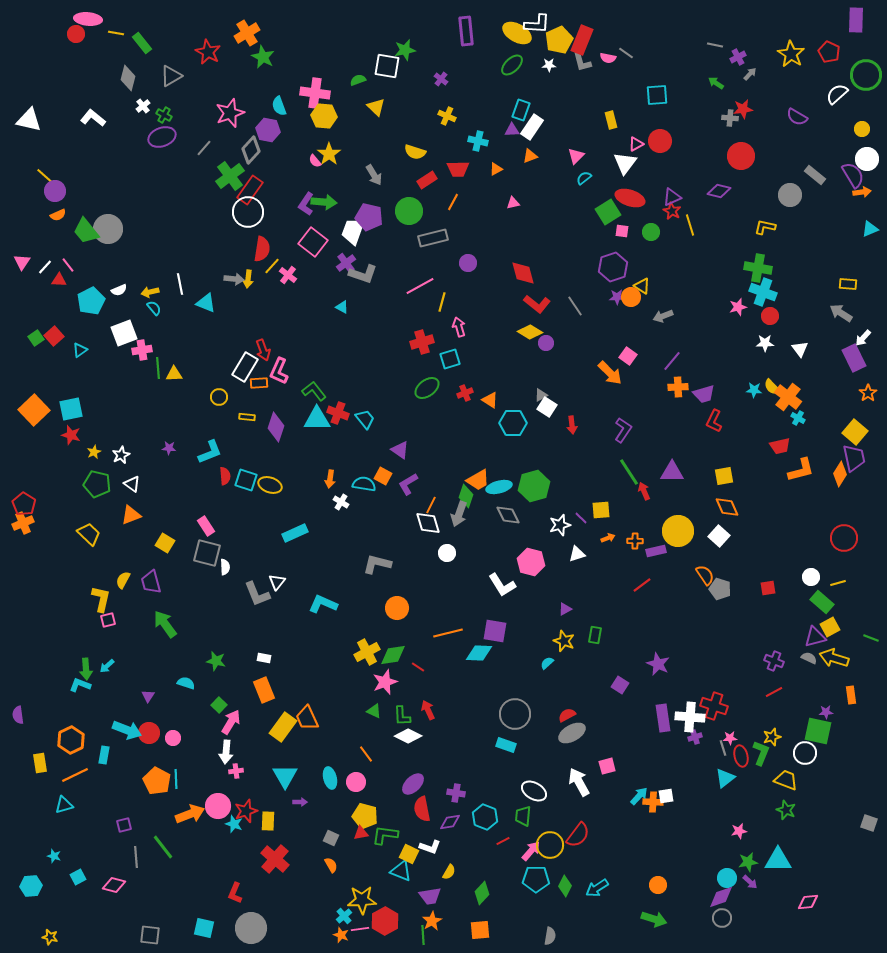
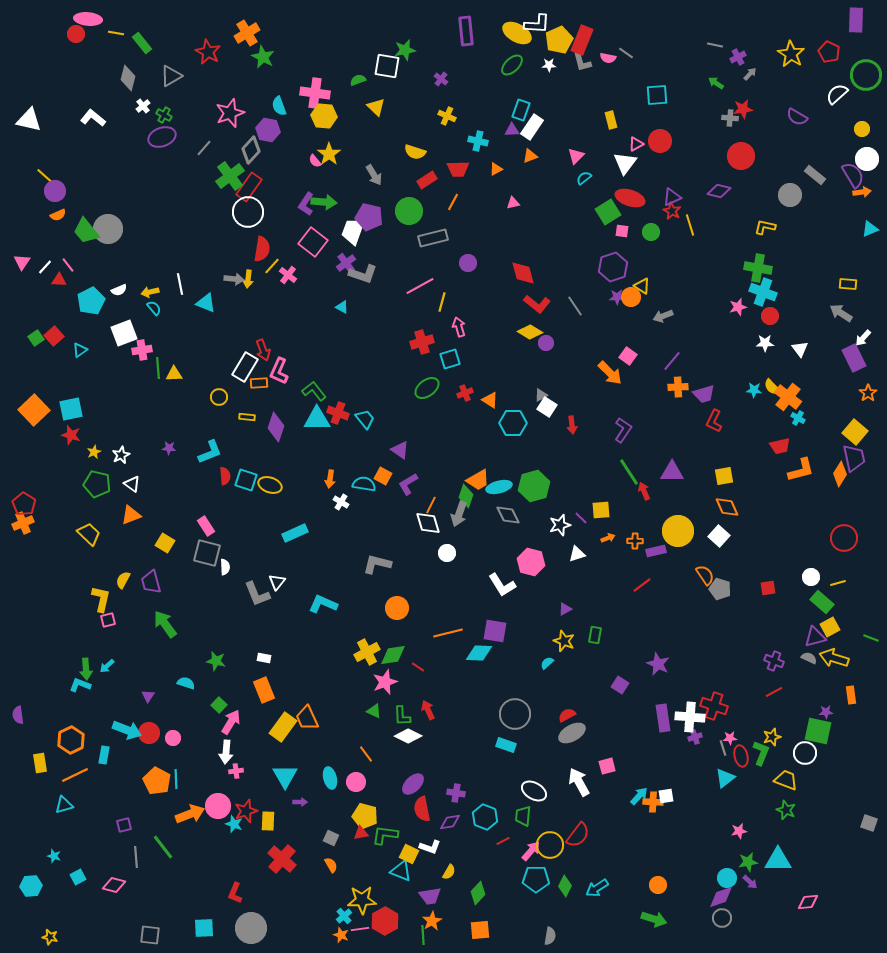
red rectangle at (250, 190): moved 1 px left, 3 px up
red cross at (275, 859): moved 7 px right
green diamond at (482, 893): moved 4 px left
cyan square at (204, 928): rotated 15 degrees counterclockwise
